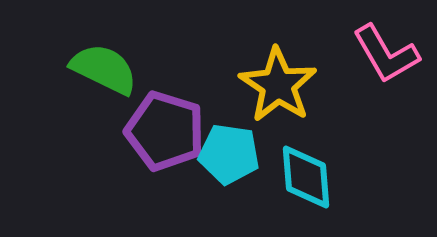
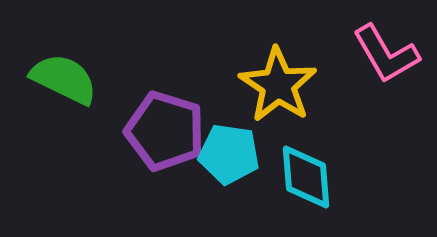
green semicircle: moved 40 px left, 10 px down
